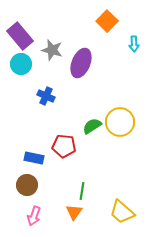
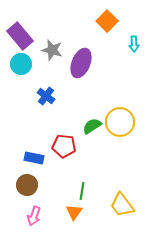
blue cross: rotated 12 degrees clockwise
yellow trapezoid: moved 7 px up; rotated 12 degrees clockwise
